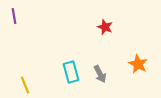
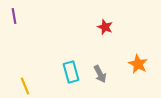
yellow line: moved 1 px down
